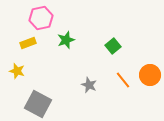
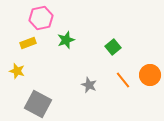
green square: moved 1 px down
